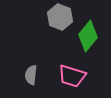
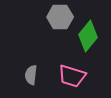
gray hexagon: rotated 20 degrees counterclockwise
